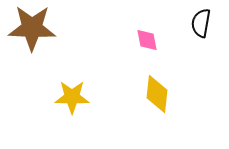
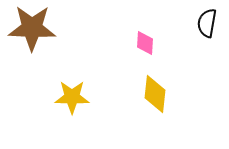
black semicircle: moved 6 px right
pink diamond: moved 2 px left, 3 px down; rotated 15 degrees clockwise
yellow diamond: moved 2 px left
